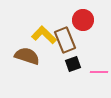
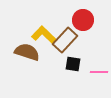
brown rectangle: rotated 65 degrees clockwise
brown semicircle: moved 4 px up
black square: rotated 28 degrees clockwise
